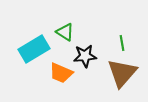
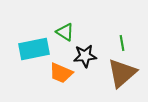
cyan rectangle: rotated 20 degrees clockwise
brown triangle: rotated 8 degrees clockwise
